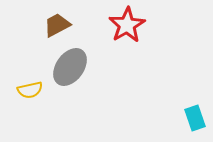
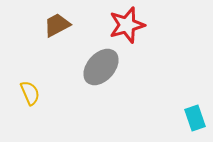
red star: rotated 15 degrees clockwise
gray ellipse: moved 31 px right; rotated 6 degrees clockwise
yellow semicircle: moved 3 px down; rotated 100 degrees counterclockwise
